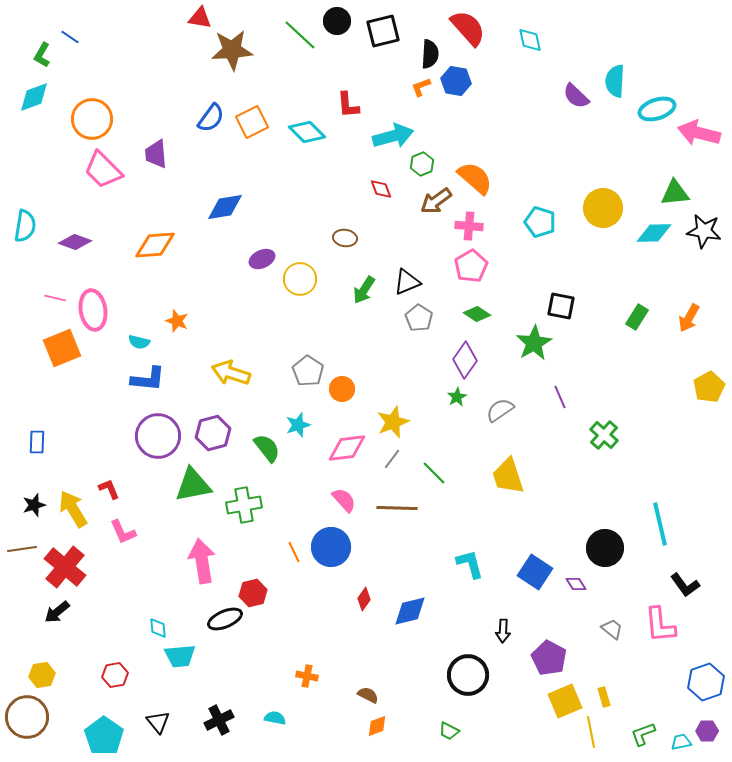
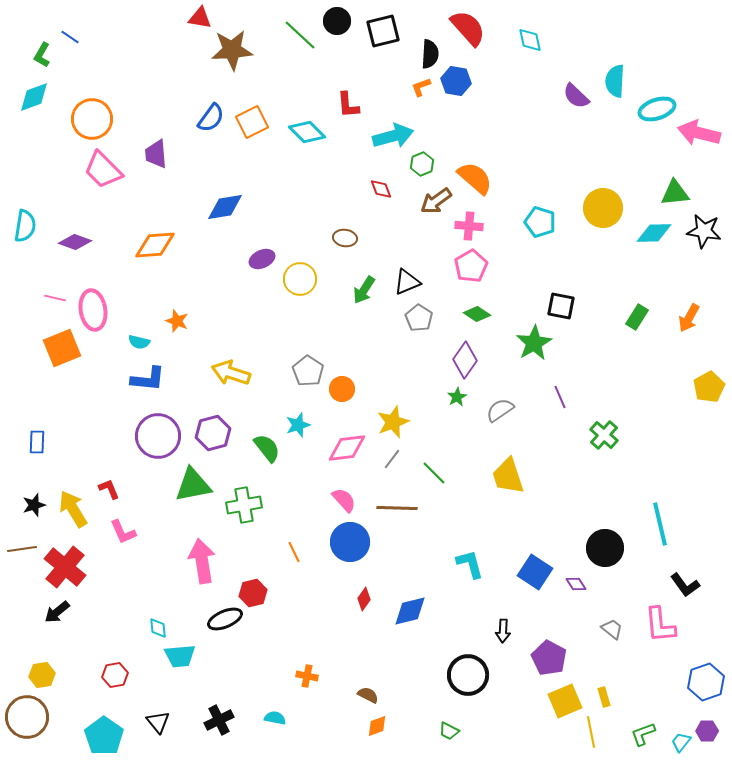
blue circle at (331, 547): moved 19 px right, 5 px up
cyan trapezoid at (681, 742): rotated 40 degrees counterclockwise
